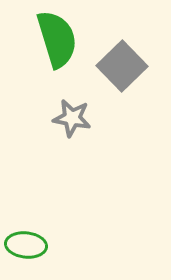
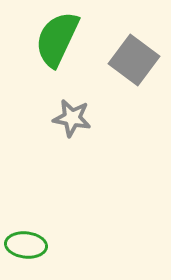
green semicircle: rotated 138 degrees counterclockwise
gray square: moved 12 px right, 6 px up; rotated 9 degrees counterclockwise
